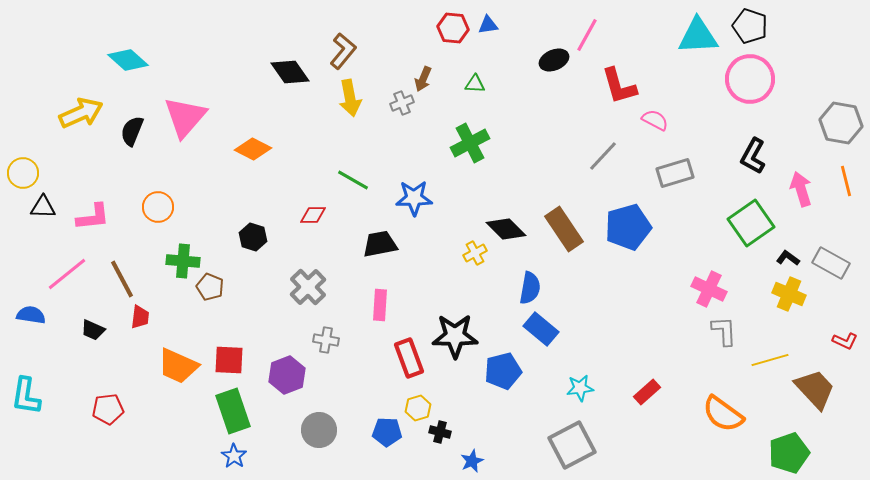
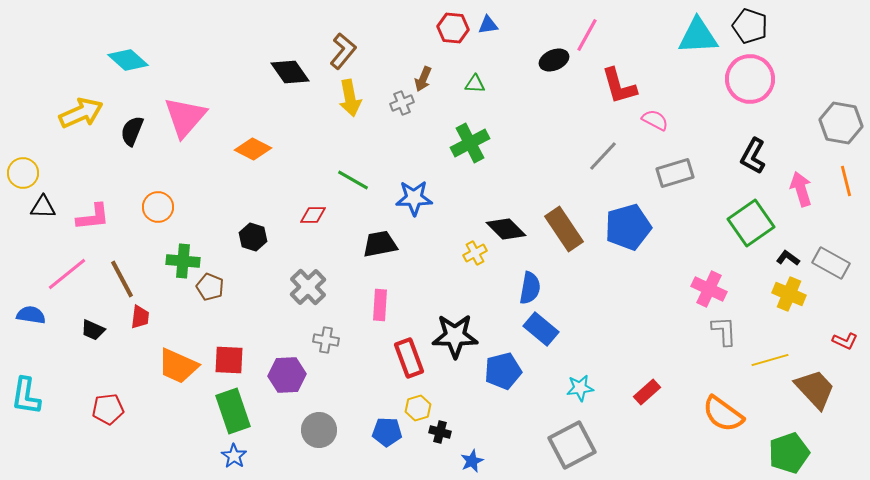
purple hexagon at (287, 375): rotated 18 degrees clockwise
